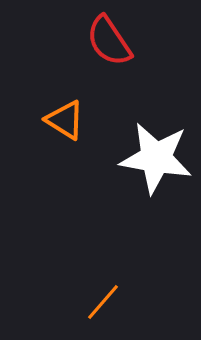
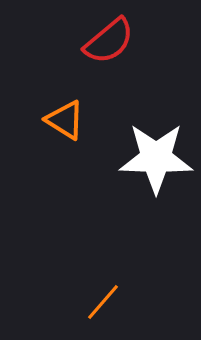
red semicircle: rotated 96 degrees counterclockwise
white star: rotated 8 degrees counterclockwise
